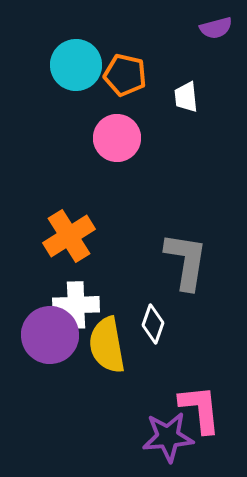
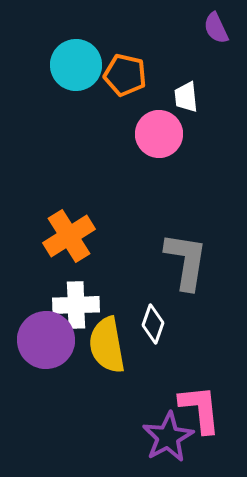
purple semicircle: rotated 80 degrees clockwise
pink circle: moved 42 px right, 4 px up
purple circle: moved 4 px left, 5 px down
purple star: rotated 24 degrees counterclockwise
